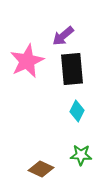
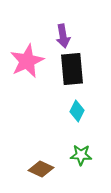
purple arrow: rotated 60 degrees counterclockwise
